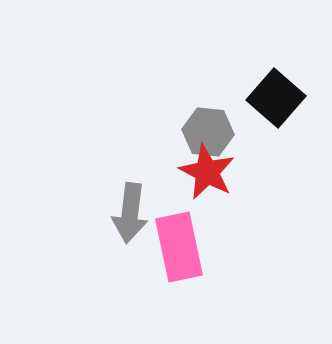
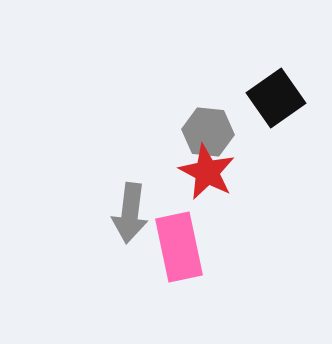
black square: rotated 14 degrees clockwise
